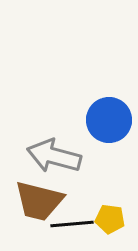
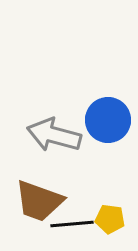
blue circle: moved 1 px left
gray arrow: moved 21 px up
brown trapezoid: rotated 6 degrees clockwise
